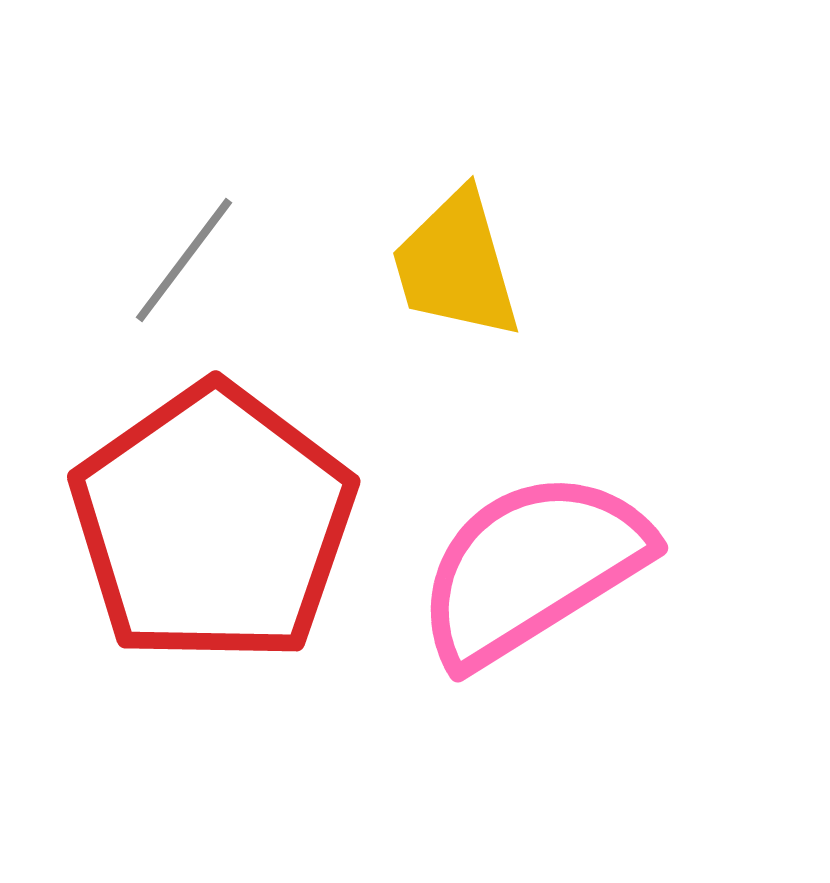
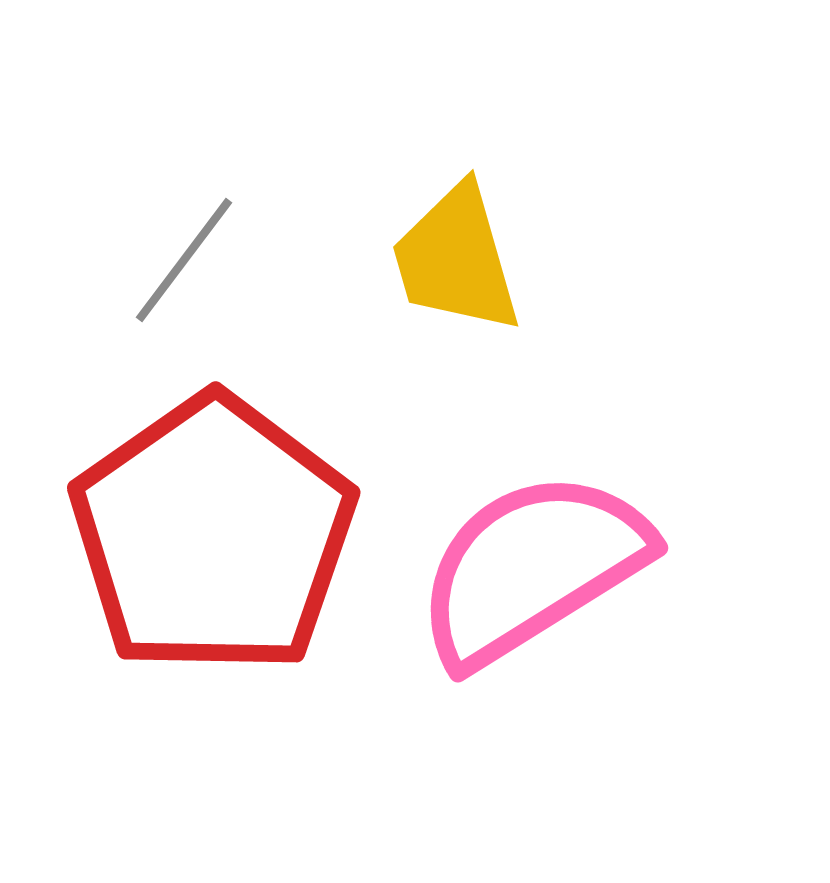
yellow trapezoid: moved 6 px up
red pentagon: moved 11 px down
